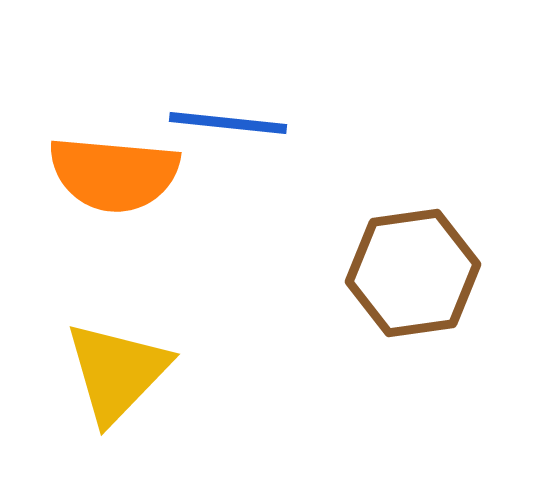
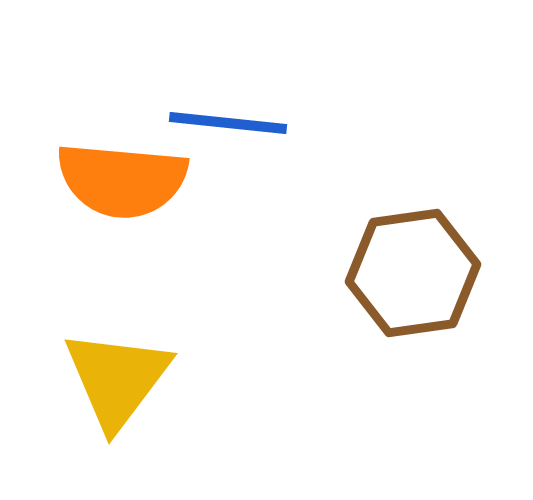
orange semicircle: moved 8 px right, 6 px down
yellow triangle: moved 7 px down; rotated 7 degrees counterclockwise
